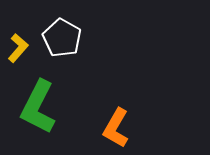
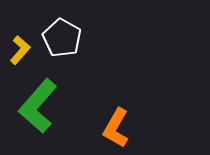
yellow L-shape: moved 2 px right, 2 px down
green L-shape: moved 1 px up; rotated 14 degrees clockwise
